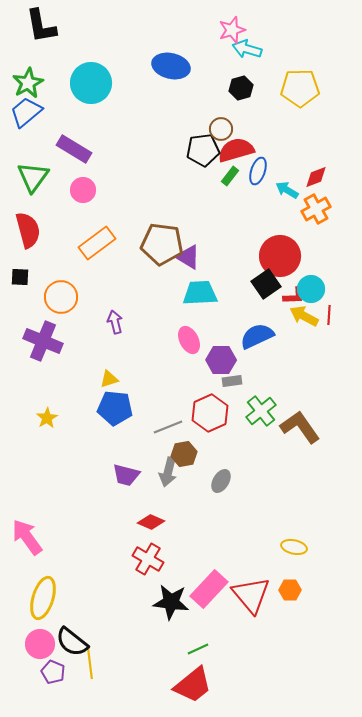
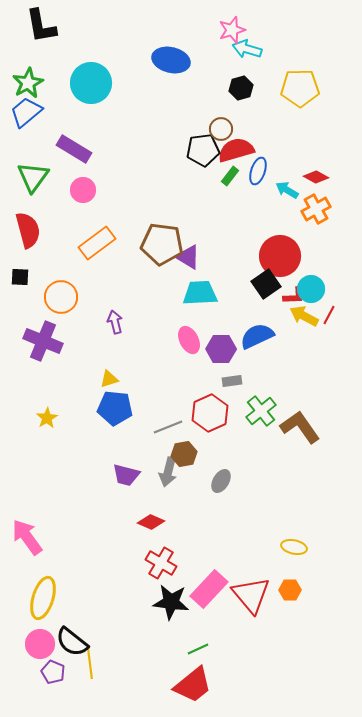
blue ellipse at (171, 66): moved 6 px up
red diamond at (316, 177): rotated 50 degrees clockwise
red line at (329, 315): rotated 24 degrees clockwise
purple hexagon at (221, 360): moved 11 px up
red cross at (148, 559): moved 13 px right, 4 px down
